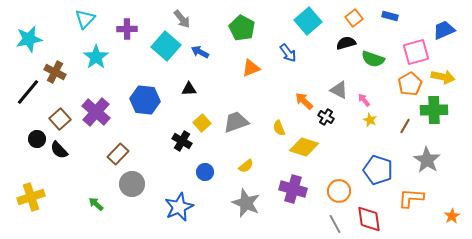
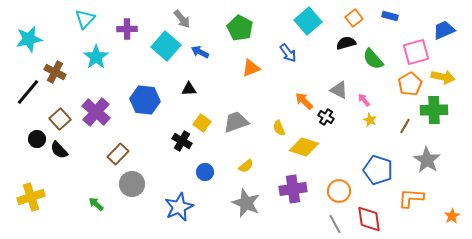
green pentagon at (242, 28): moved 2 px left
green semicircle at (373, 59): rotated 30 degrees clockwise
yellow square at (202, 123): rotated 12 degrees counterclockwise
purple cross at (293, 189): rotated 24 degrees counterclockwise
